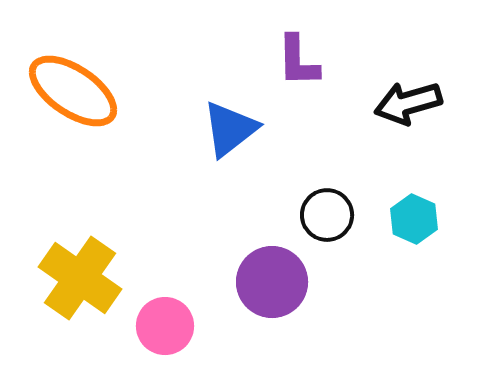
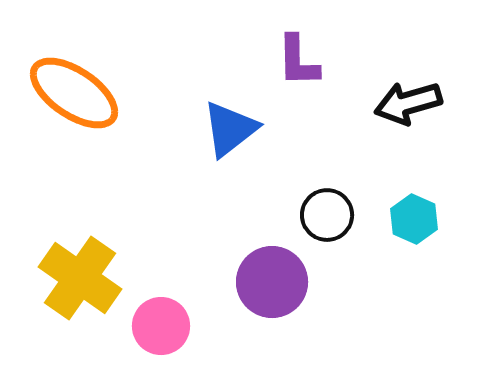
orange ellipse: moved 1 px right, 2 px down
pink circle: moved 4 px left
